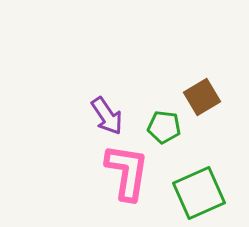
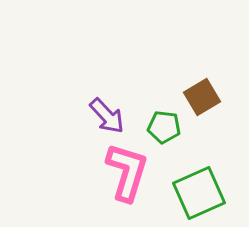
purple arrow: rotated 9 degrees counterclockwise
pink L-shape: rotated 8 degrees clockwise
